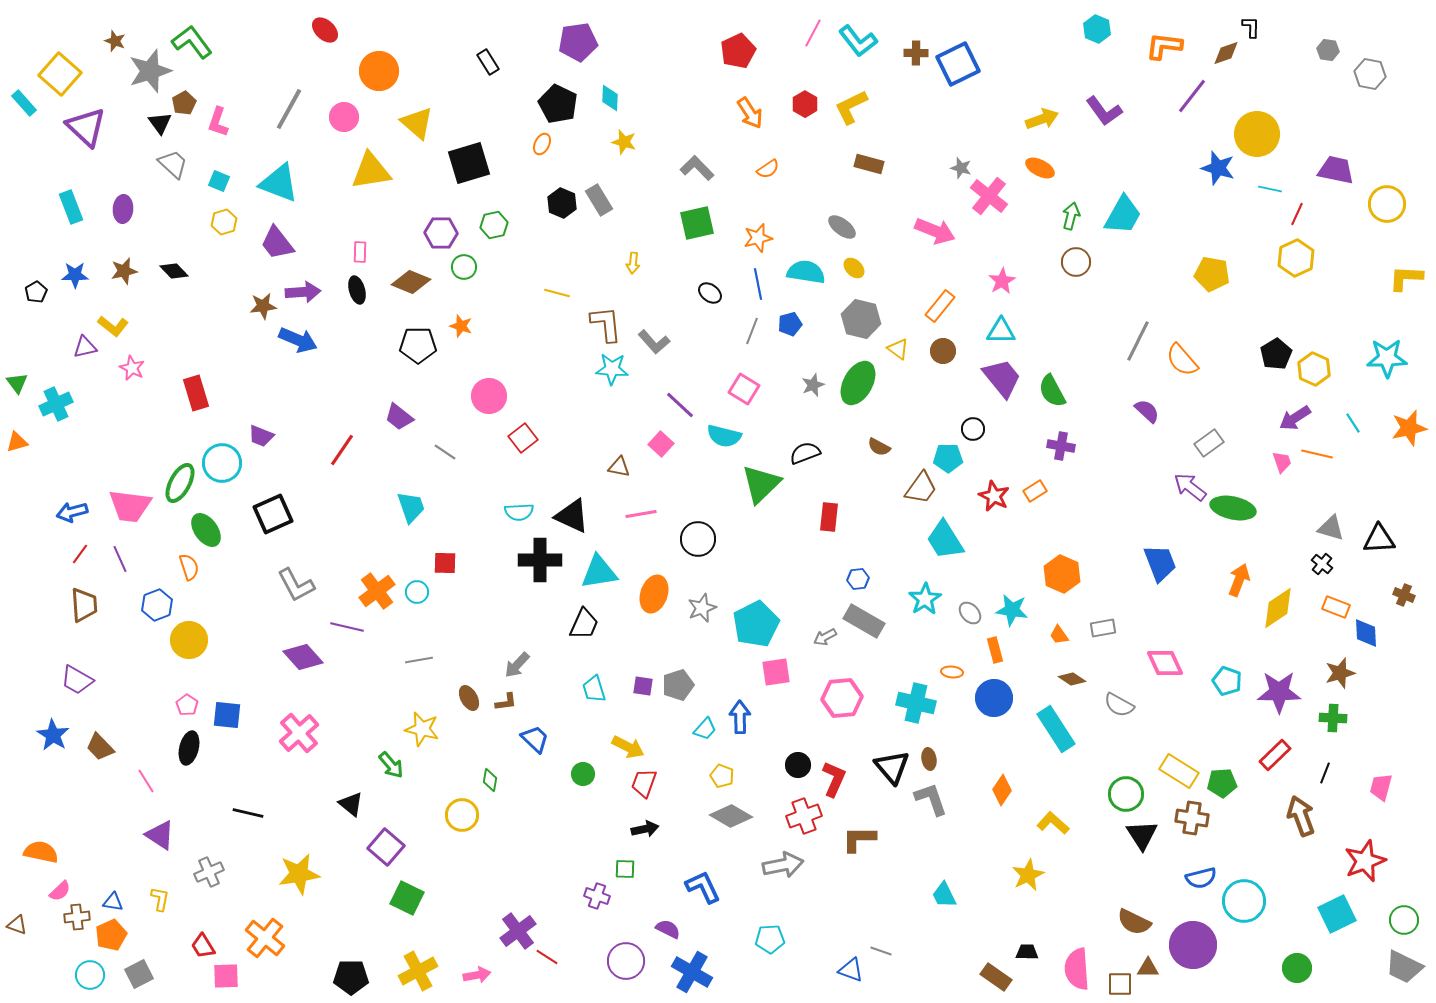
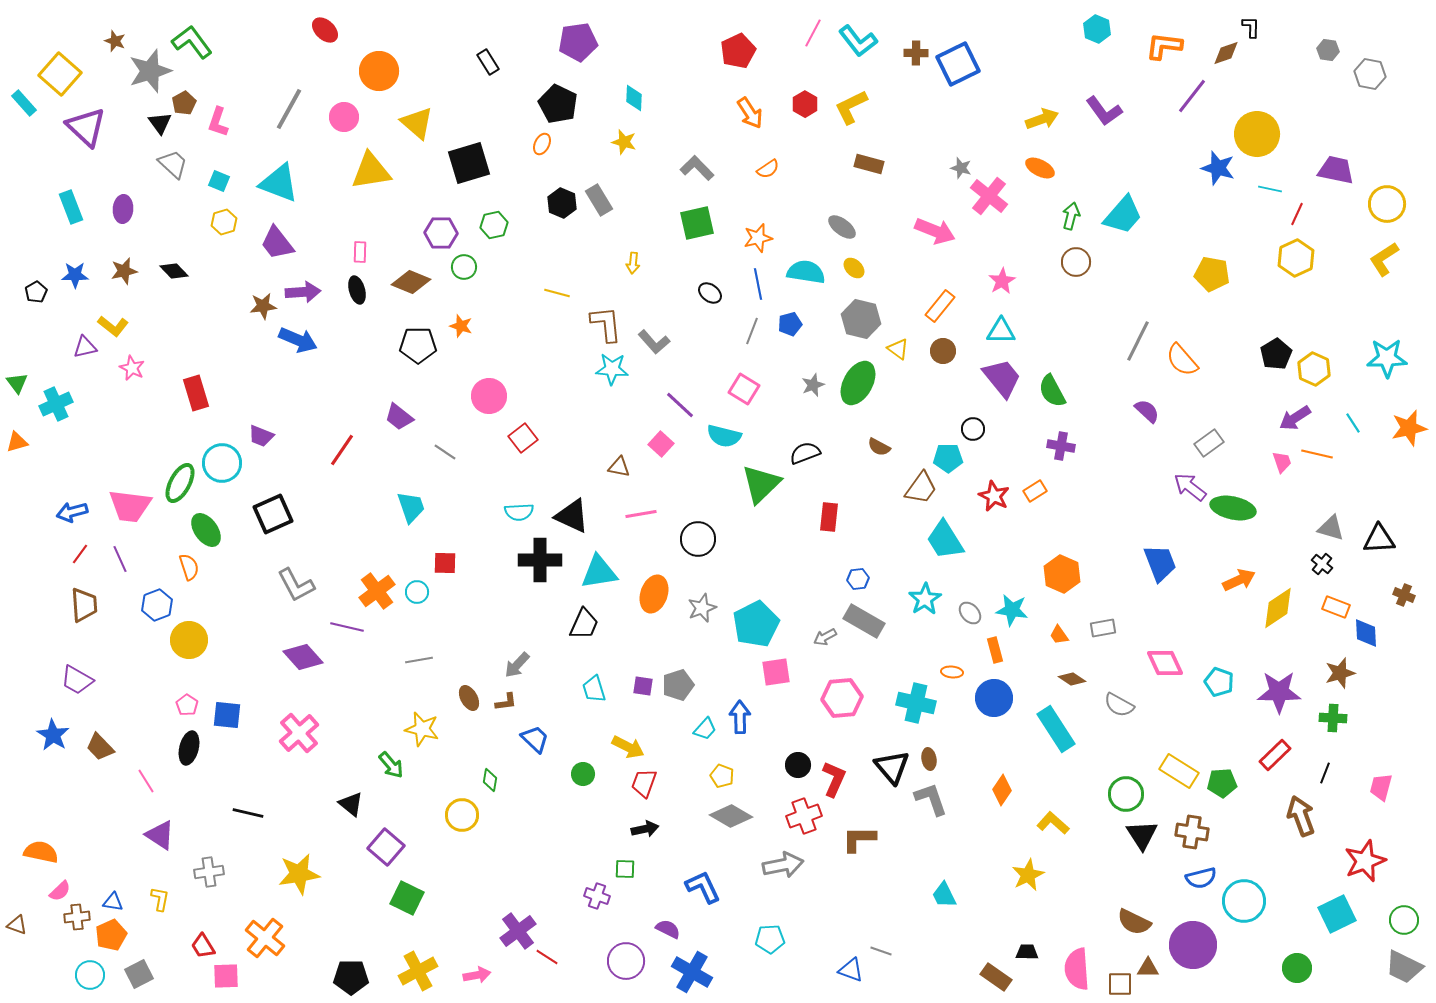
cyan diamond at (610, 98): moved 24 px right
cyan trapezoid at (1123, 215): rotated 12 degrees clockwise
yellow L-shape at (1406, 278): moved 22 px left, 19 px up; rotated 36 degrees counterclockwise
orange arrow at (1239, 580): rotated 44 degrees clockwise
cyan pentagon at (1227, 681): moved 8 px left, 1 px down
brown cross at (1192, 818): moved 14 px down
gray cross at (209, 872): rotated 16 degrees clockwise
